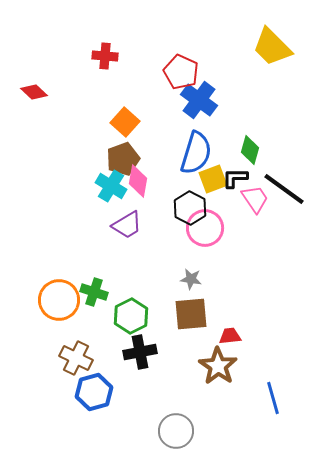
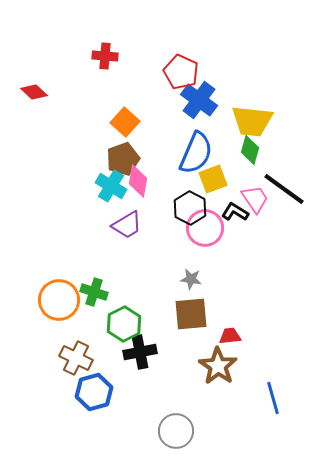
yellow trapezoid: moved 20 px left, 74 px down; rotated 39 degrees counterclockwise
blue semicircle: rotated 6 degrees clockwise
black L-shape: moved 34 px down; rotated 32 degrees clockwise
green hexagon: moved 7 px left, 8 px down
